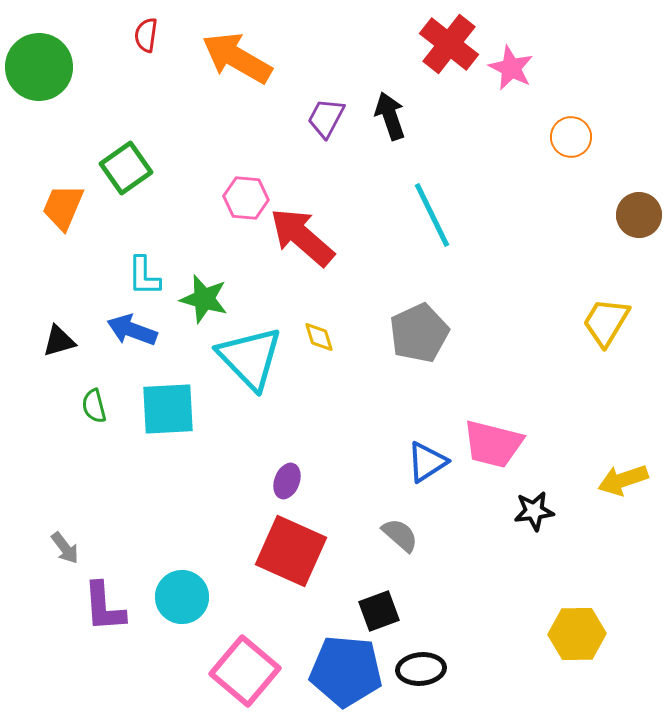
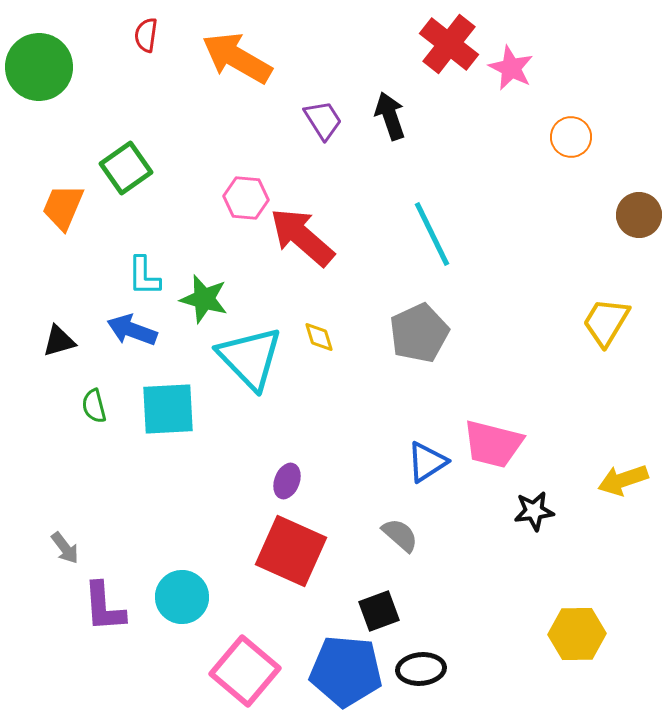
purple trapezoid: moved 3 px left, 2 px down; rotated 120 degrees clockwise
cyan line: moved 19 px down
